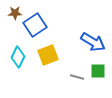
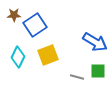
brown star: moved 1 px left, 2 px down
blue arrow: moved 2 px right
